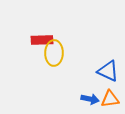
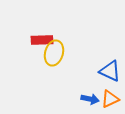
yellow ellipse: rotated 15 degrees clockwise
blue triangle: moved 2 px right
orange triangle: rotated 18 degrees counterclockwise
